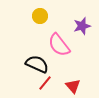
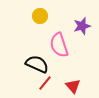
pink semicircle: rotated 20 degrees clockwise
